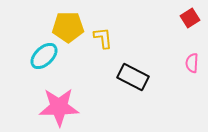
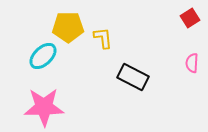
cyan ellipse: moved 1 px left
pink star: moved 15 px left
